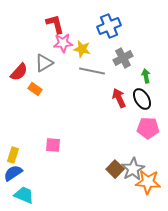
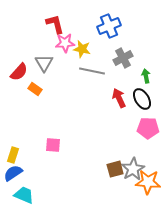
pink star: moved 2 px right
gray triangle: rotated 30 degrees counterclockwise
brown square: rotated 30 degrees clockwise
